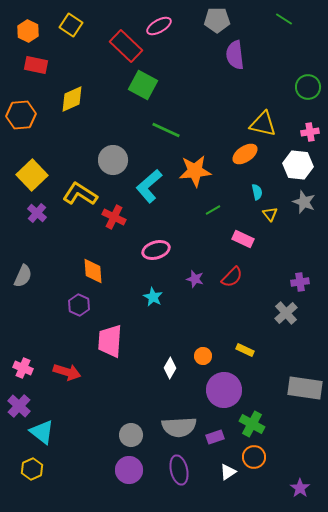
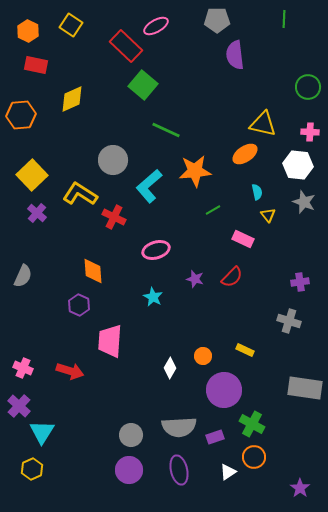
green line at (284, 19): rotated 60 degrees clockwise
pink ellipse at (159, 26): moved 3 px left
green square at (143, 85): rotated 12 degrees clockwise
pink cross at (310, 132): rotated 12 degrees clockwise
yellow triangle at (270, 214): moved 2 px left, 1 px down
gray cross at (286, 313): moved 3 px right, 8 px down; rotated 30 degrees counterclockwise
red arrow at (67, 372): moved 3 px right, 1 px up
cyan triangle at (42, 432): rotated 24 degrees clockwise
